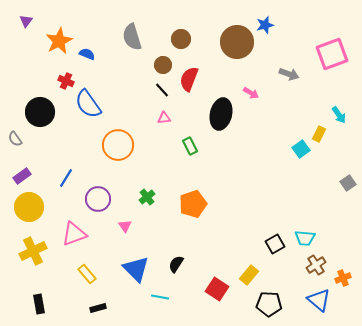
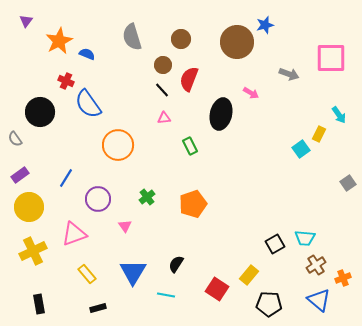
pink square at (332, 54): moved 1 px left, 4 px down; rotated 20 degrees clockwise
purple rectangle at (22, 176): moved 2 px left, 1 px up
blue triangle at (136, 269): moved 3 px left, 3 px down; rotated 16 degrees clockwise
cyan line at (160, 297): moved 6 px right, 2 px up
